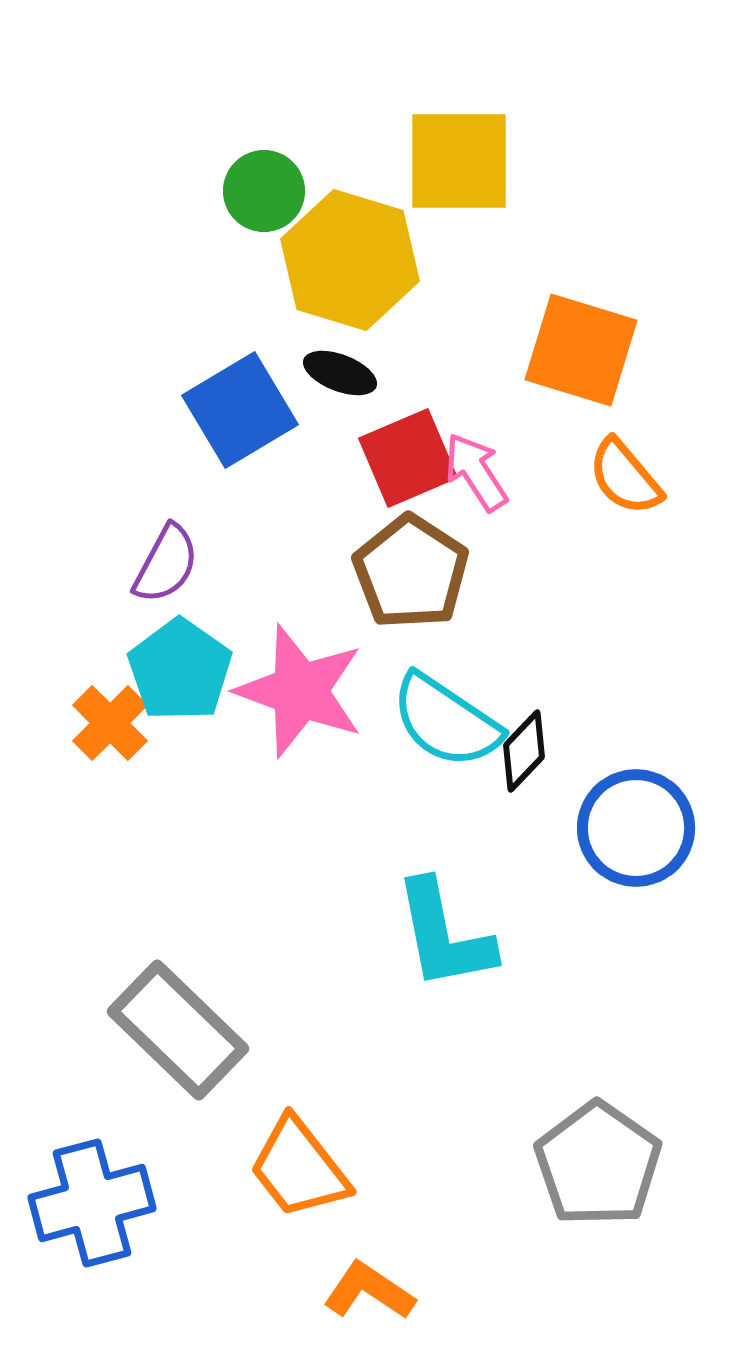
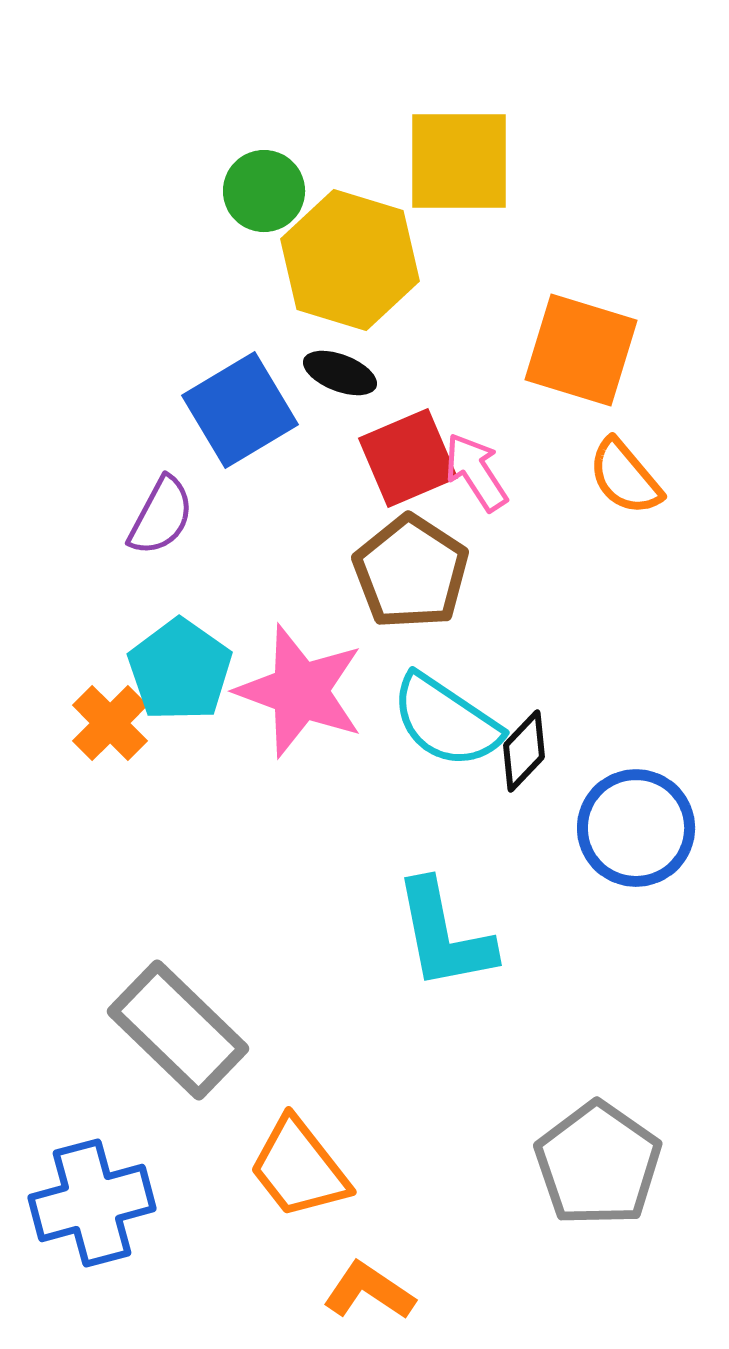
purple semicircle: moved 5 px left, 48 px up
